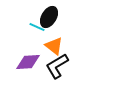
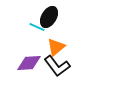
orange triangle: moved 2 px right, 1 px down; rotated 42 degrees clockwise
purple diamond: moved 1 px right, 1 px down
black L-shape: rotated 96 degrees counterclockwise
